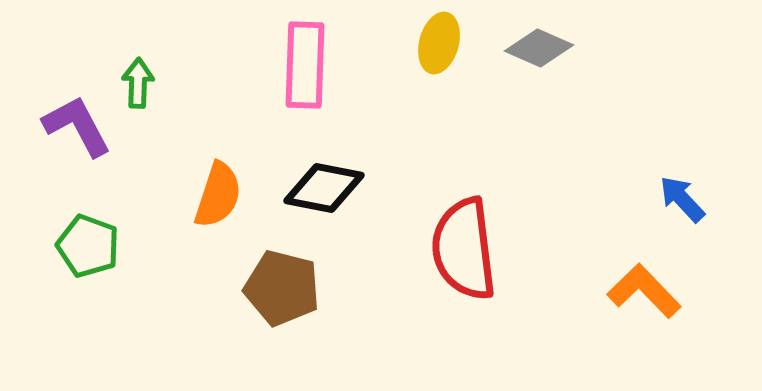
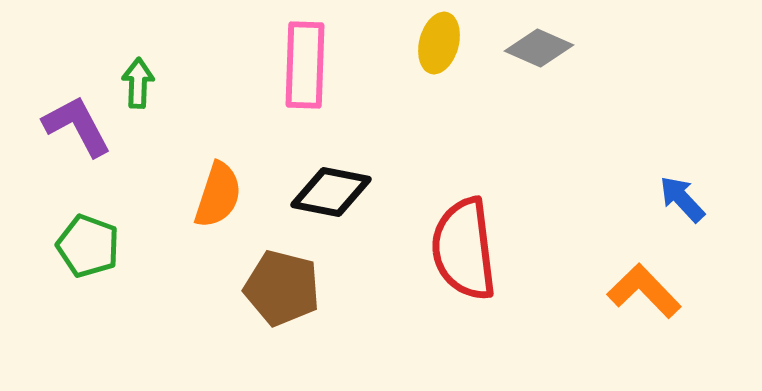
black diamond: moved 7 px right, 4 px down
